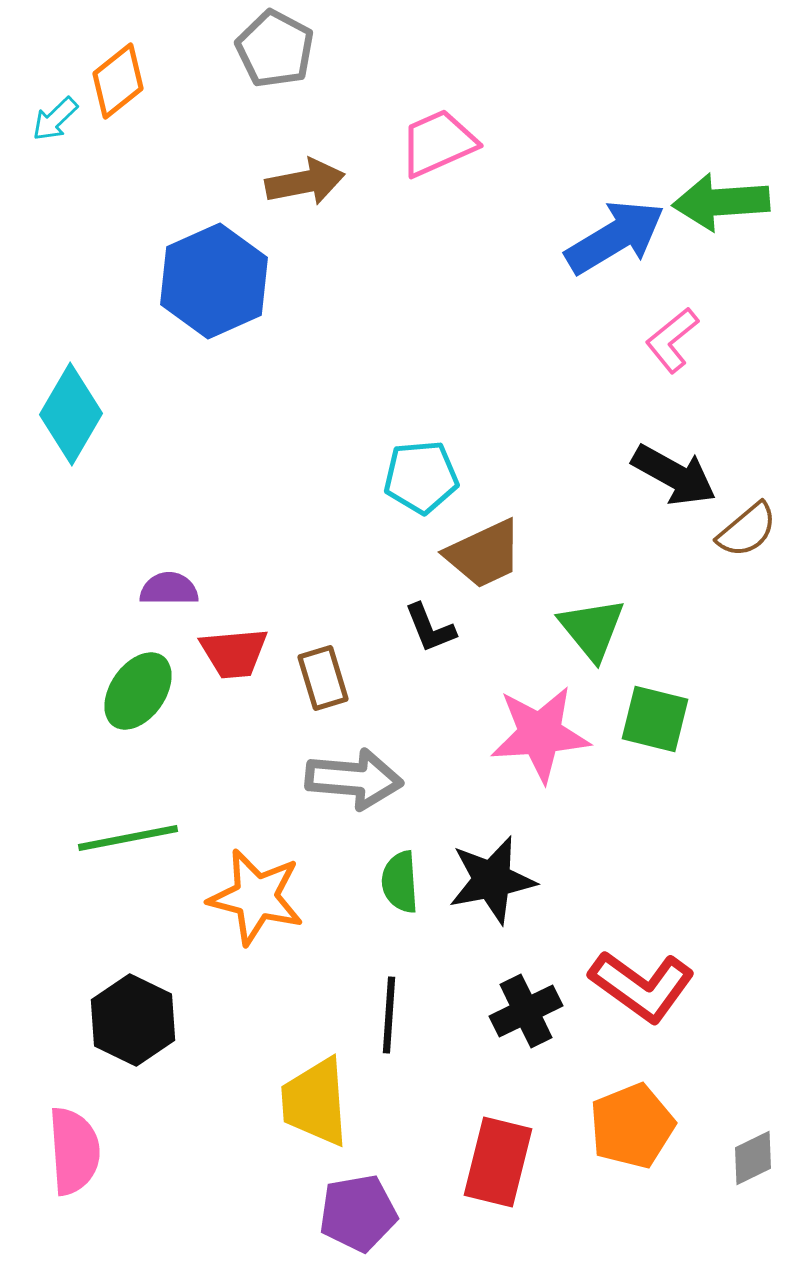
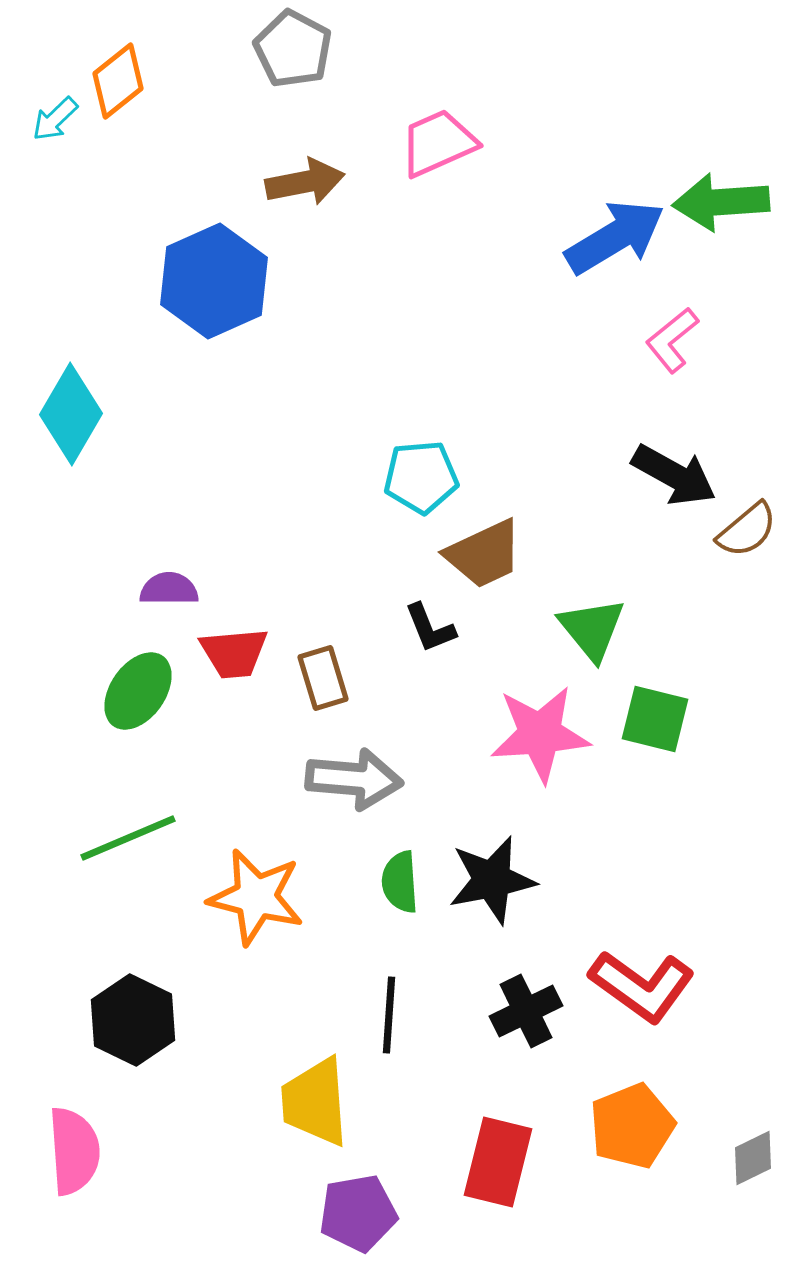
gray pentagon: moved 18 px right
green line: rotated 12 degrees counterclockwise
